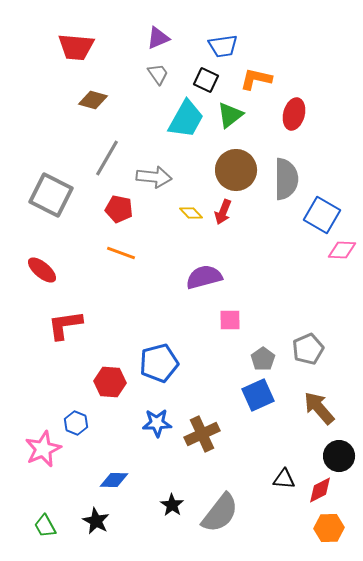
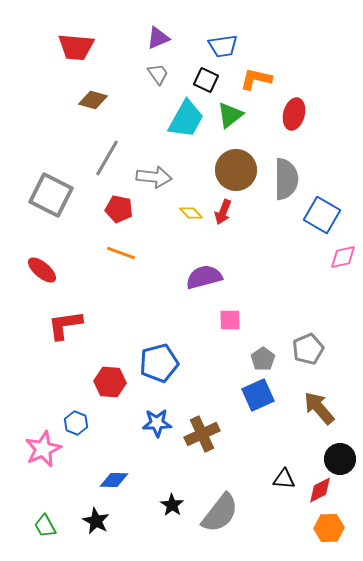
pink diamond at (342, 250): moved 1 px right, 7 px down; rotated 16 degrees counterclockwise
black circle at (339, 456): moved 1 px right, 3 px down
